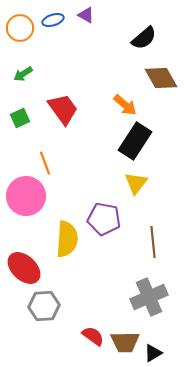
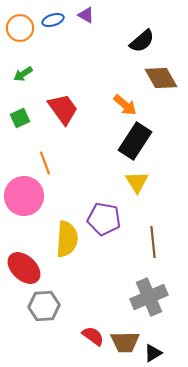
black semicircle: moved 2 px left, 3 px down
yellow triangle: moved 1 px right, 1 px up; rotated 10 degrees counterclockwise
pink circle: moved 2 px left
